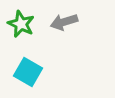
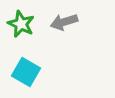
cyan square: moved 2 px left
